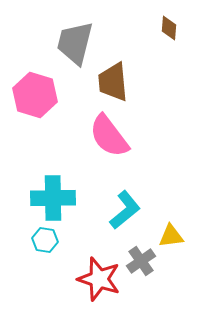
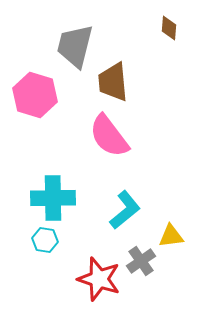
gray trapezoid: moved 3 px down
